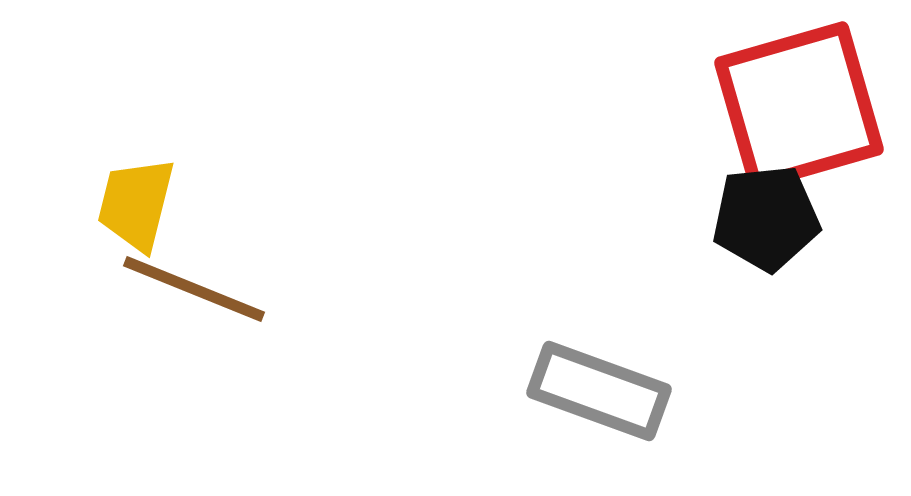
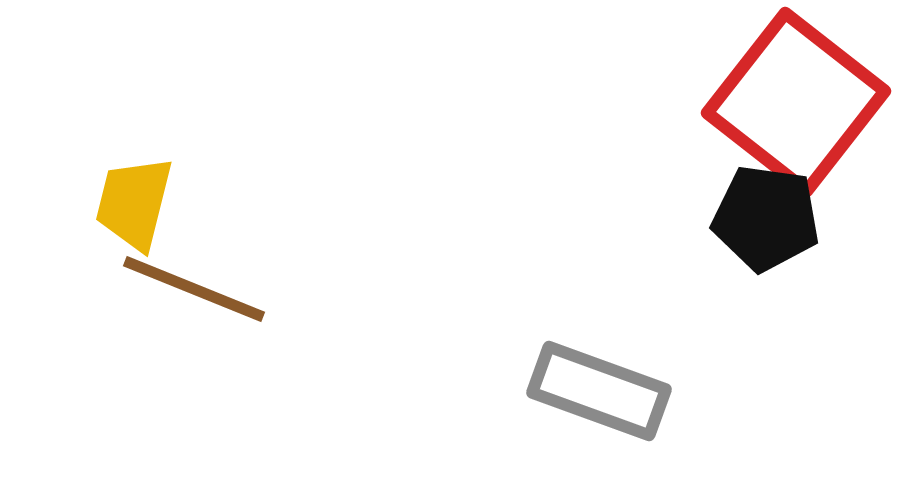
red square: moved 3 px left, 4 px up; rotated 36 degrees counterclockwise
yellow trapezoid: moved 2 px left, 1 px up
black pentagon: rotated 14 degrees clockwise
